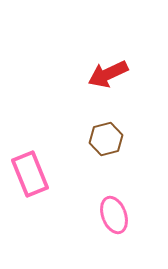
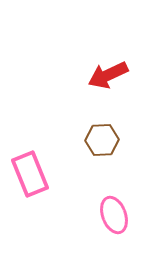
red arrow: moved 1 px down
brown hexagon: moved 4 px left, 1 px down; rotated 12 degrees clockwise
